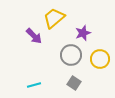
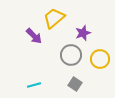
gray square: moved 1 px right, 1 px down
